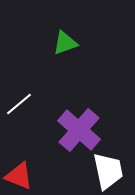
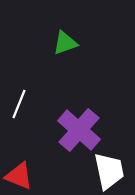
white line: rotated 28 degrees counterclockwise
white trapezoid: moved 1 px right
